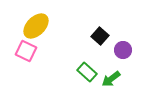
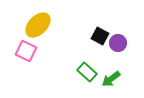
yellow ellipse: moved 2 px right, 1 px up
black square: rotated 12 degrees counterclockwise
purple circle: moved 5 px left, 7 px up
